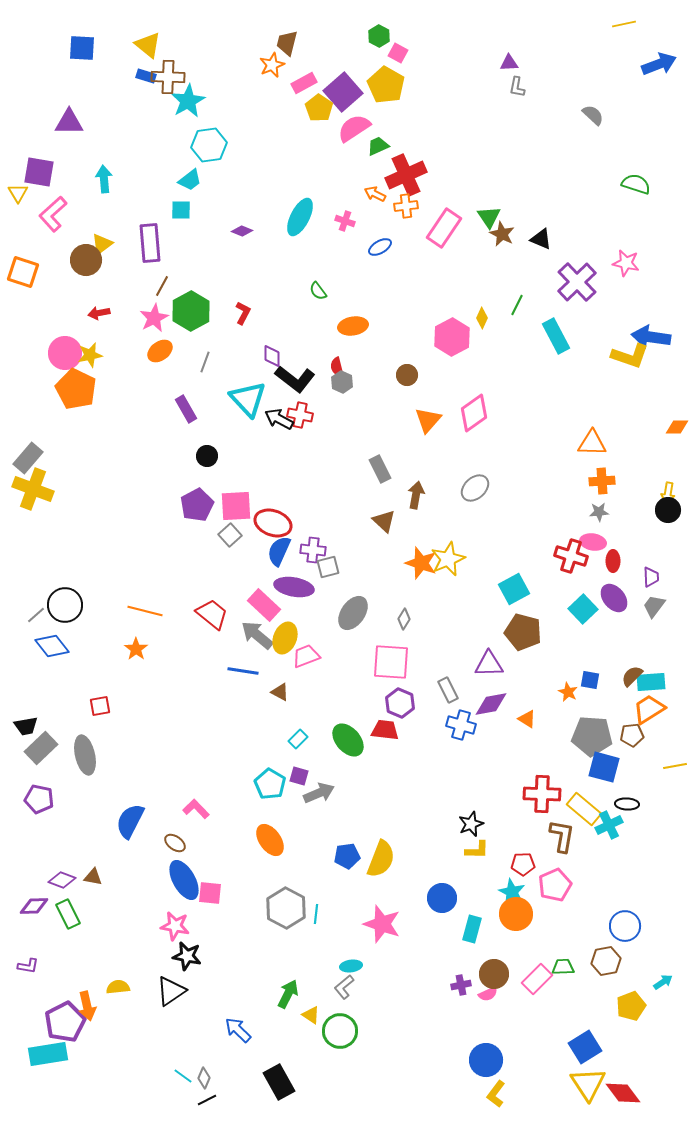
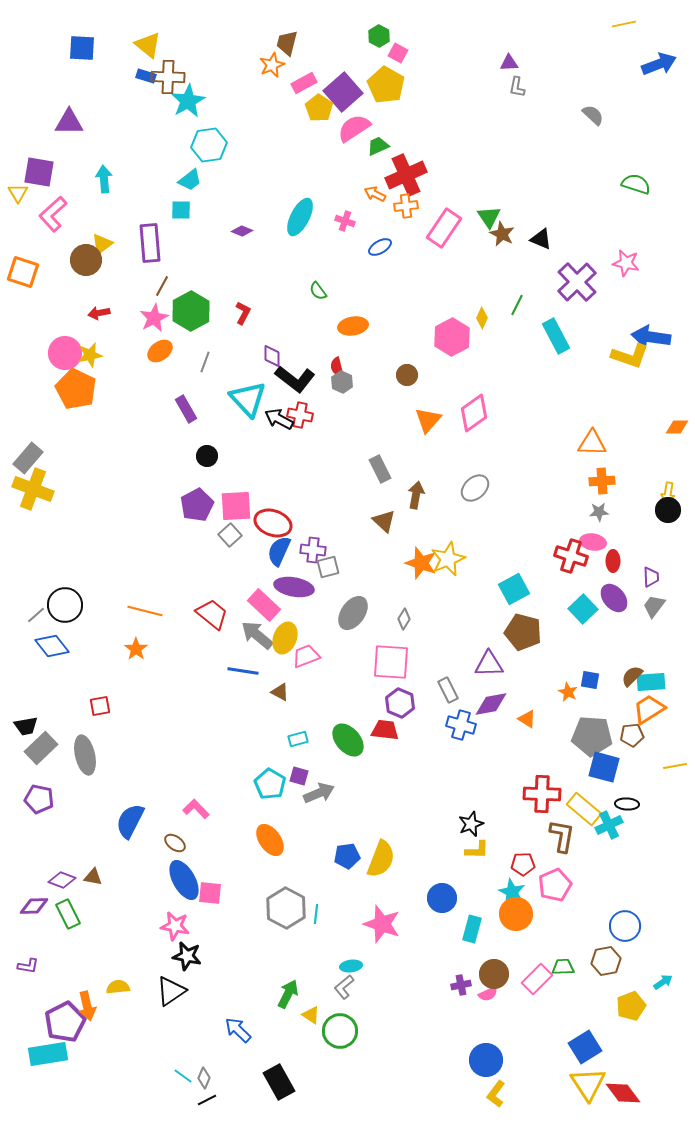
cyan rectangle at (298, 739): rotated 30 degrees clockwise
